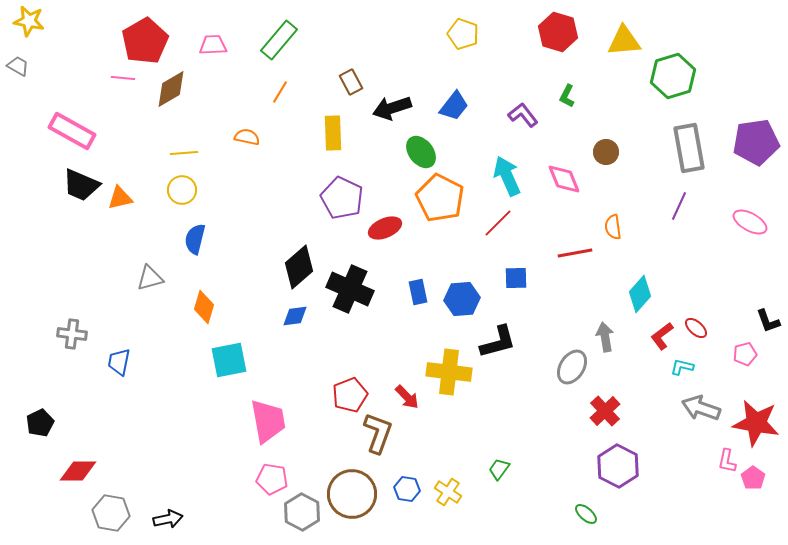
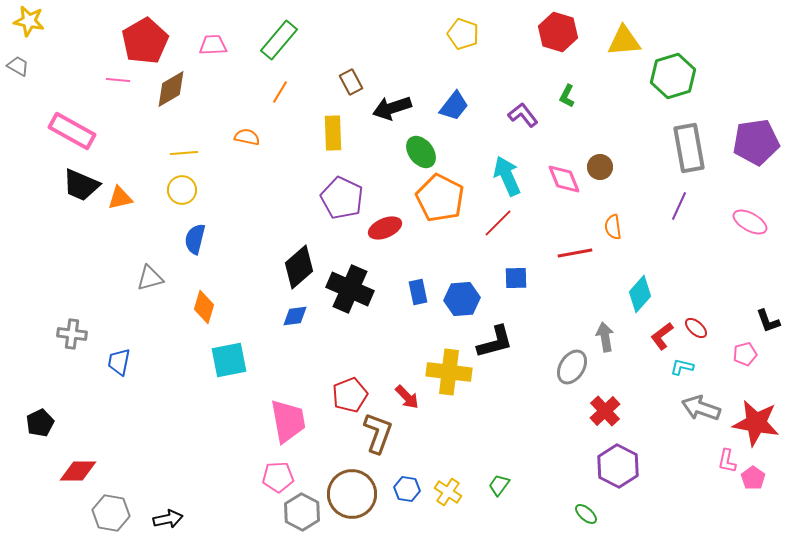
pink line at (123, 78): moved 5 px left, 2 px down
brown circle at (606, 152): moved 6 px left, 15 px down
black L-shape at (498, 342): moved 3 px left
pink trapezoid at (268, 421): moved 20 px right
green trapezoid at (499, 469): moved 16 px down
pink pentagon at (272, 479): moved 6 px right, 2 px up; rotated 12 degrees counterclockwise
